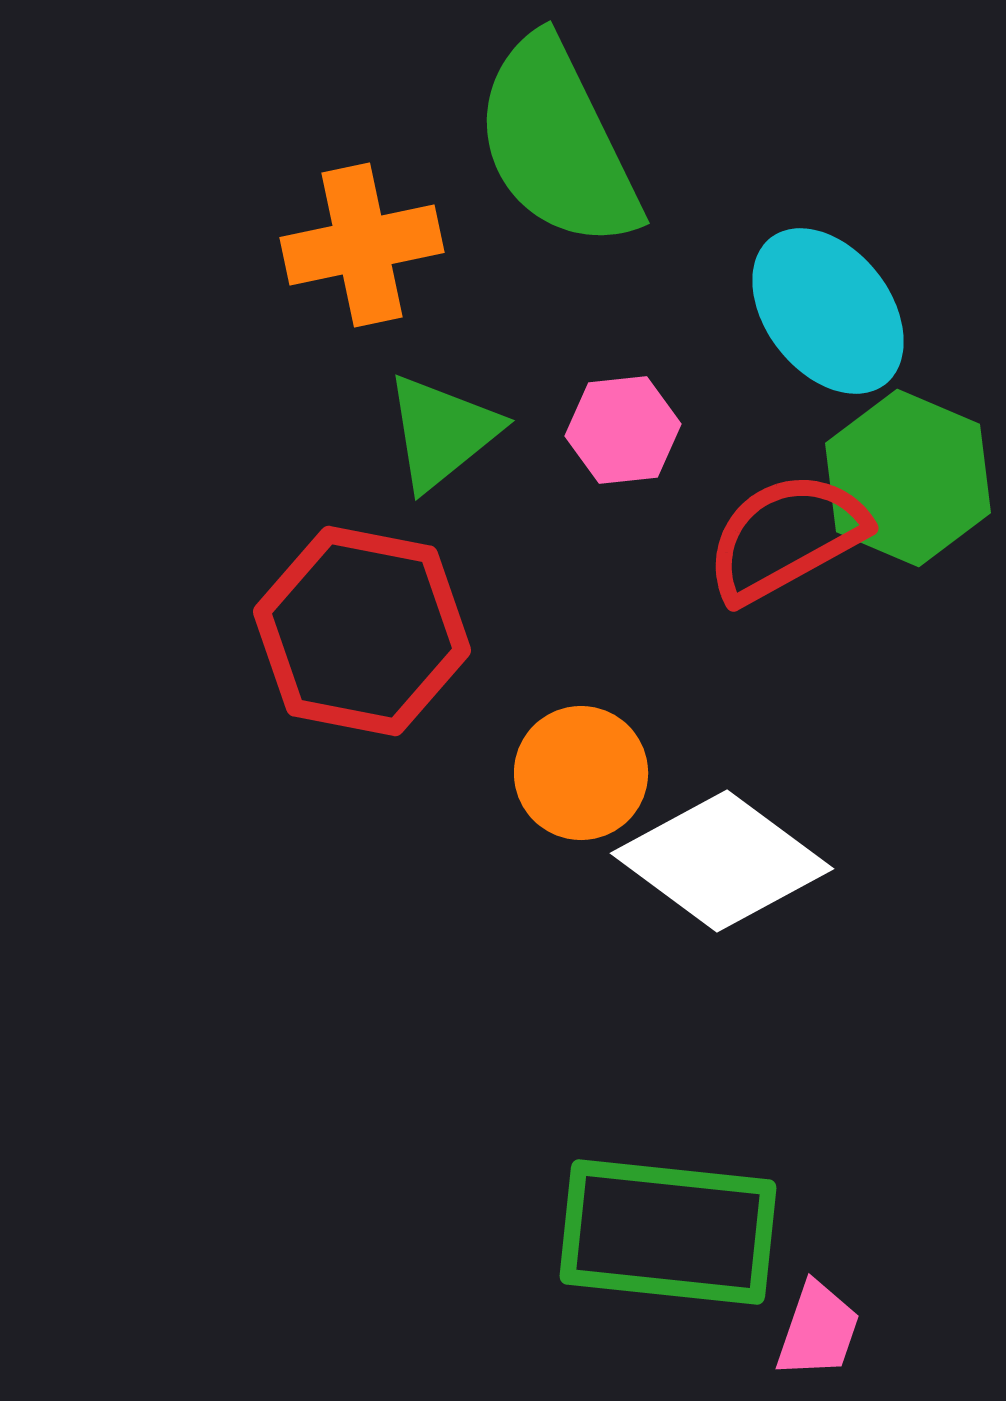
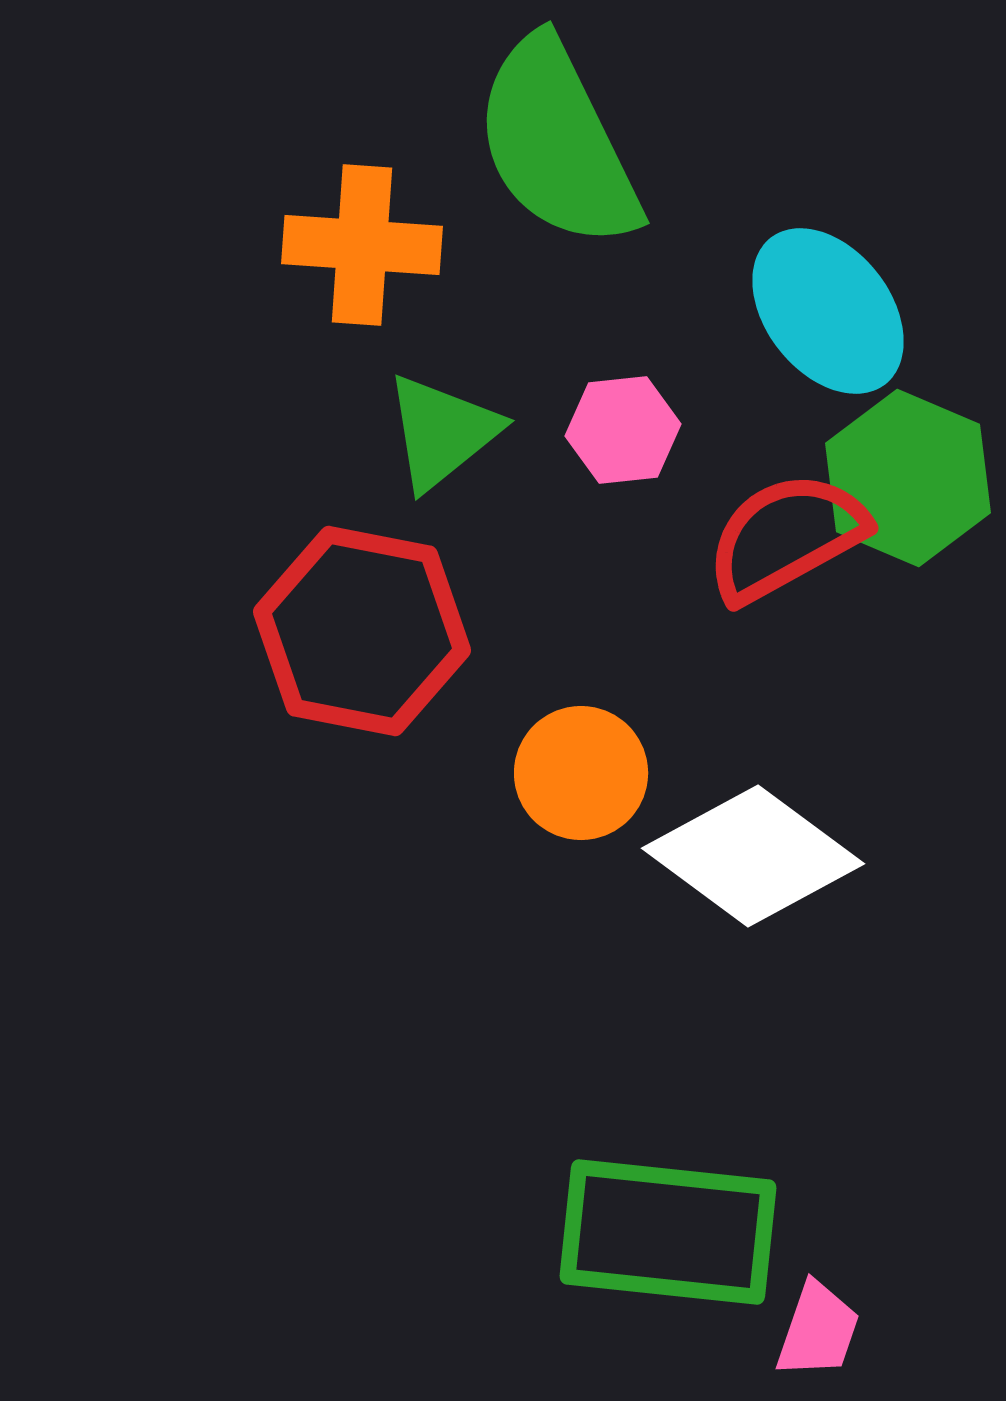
orange cross: rotated 16 degrees clockwise
white diamond: moved 31 px right, 5 px up
